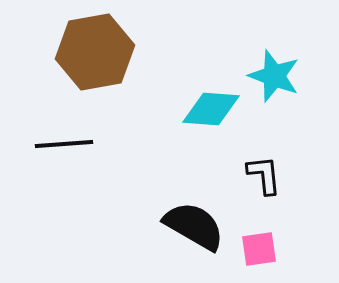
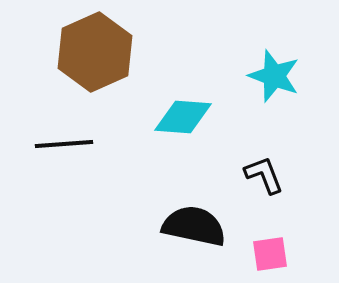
brown hexagon: rotated 14 degrees counterclockwise
cyan diamond: moved 28 px left, 8 px down
black L-shape: rotated 15 degrees counterclockwise
black semicircle: rotated 18 degrees counterclockwise
pink square: moved 11 px right, 5 px down
